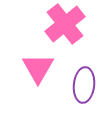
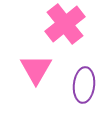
pink triangle: moved 2 px left, 1 px down
